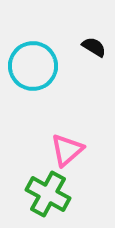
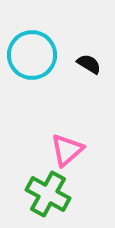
black semicircle: moved 5 px left, 17 px down
cyan circle: moved 1 px left, 11 px up
